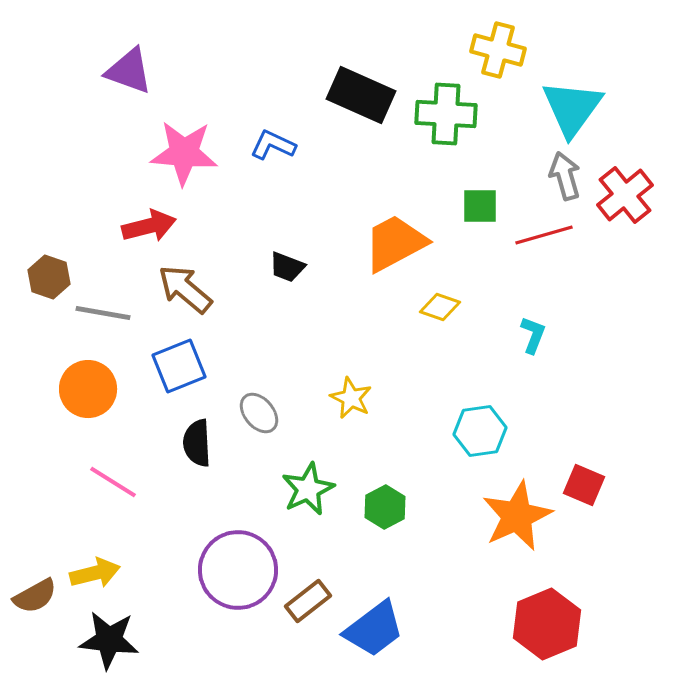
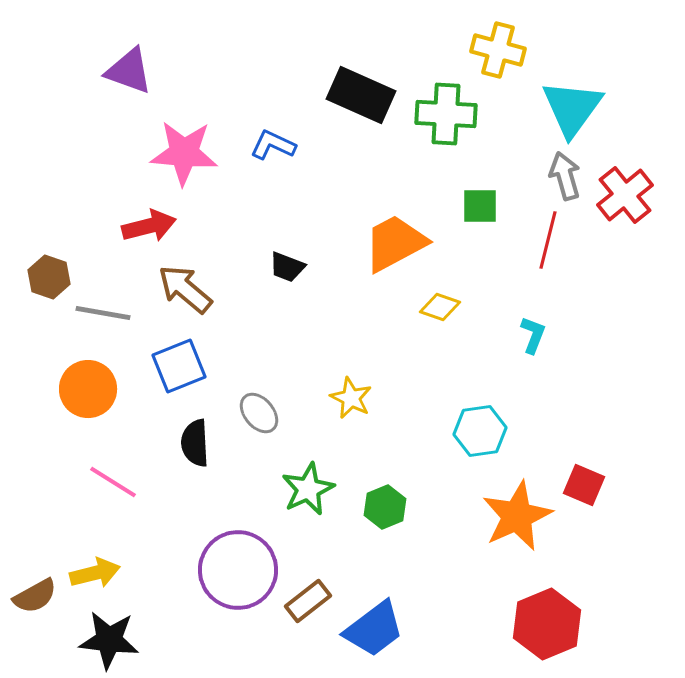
red line: moved 4 px right, 5 px down; rotated 60 degrees counterclockwise
black semicircle: moved 2 px left
green hexagon: rotated 6 degrees clockwise
